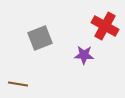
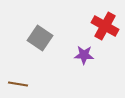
gray square: rotated 35 degrees counterclockwise
